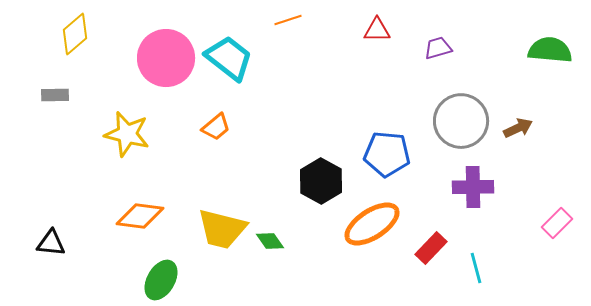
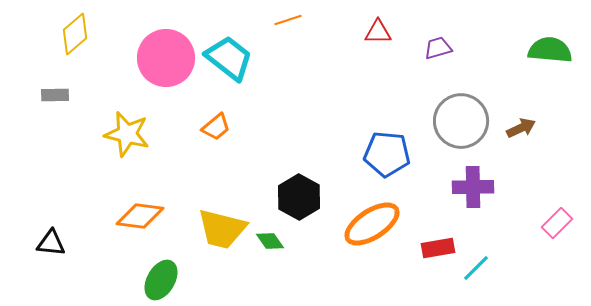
red triangle: moved 1 px right, 2 px down
brown arrow: moved 3 px right
black hexagon: moved 22 px left, 16 px down
red rectangle: moved 7 px right; rotated 36 degrees clockwise
cyan line: rotated 60 degrees clockwise
